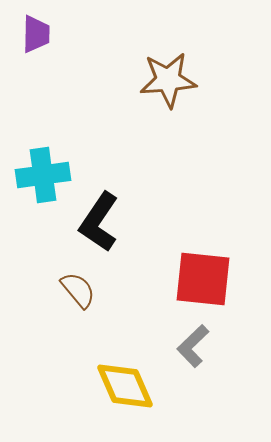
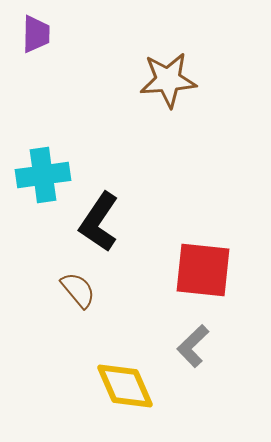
red square: moved 9 px up
